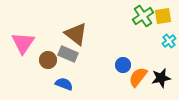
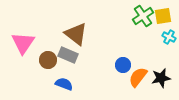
cyan cross: moved 4 px up; rotated 24 degrees counterclockwise
gray rectangle: moved 1 px down
